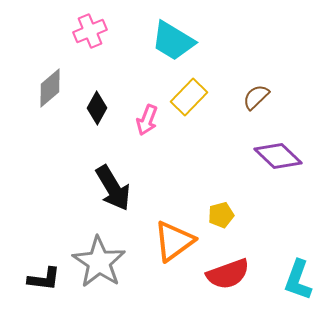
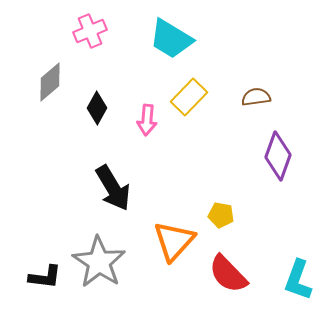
cyan trapezoid: moved 2 px left, 2 px up
gray diamond: moved 6 px up
brown semicircle: rotated 36 degrees clockwise
pink arrow: rotated 16 degrees counterclockwise
purple diamond: rotated 66 degrees clockwise
yellow pentagon: rotated 25 degrees clockwise
orange triangle: rotated 12 degrees counterclockwise
red semicircle: rotated 66 degrees clockwise
black L-shape: moved 1 px right, 2 px up
